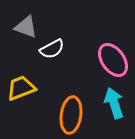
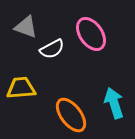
pink ellipse: moved 22 px left, 26 px up
yellow trapezoid: rotated 16 degrees clockwise
orange ellipse: rotated 45 degrees counterclockwise
